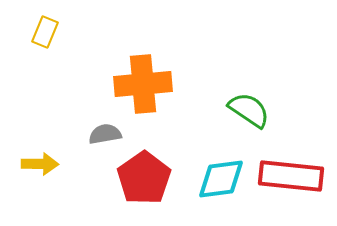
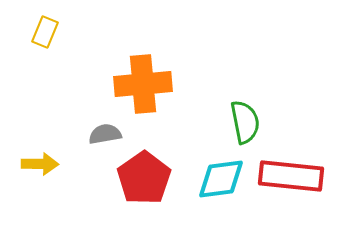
green semicircle: moved 4 px left, 12 px down; rotated 45 degrees clockwise
